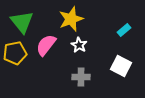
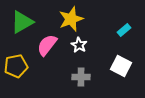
green triangle: rotated 40 degrees clockwise
pink semicircle: moved 1 px right
yellow pentagon: moved 1 px right, 13 px down
